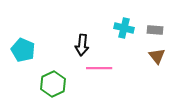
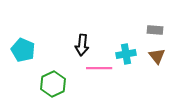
cyan cross: moved 2 px right, 26 px down; rotated 24 degrees counterclockwise
